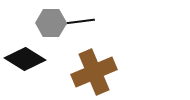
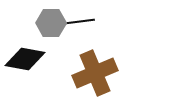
black diamond: rotated 21 degrees counterclockwise
brown cross: moved 1 px right, 1 px down
